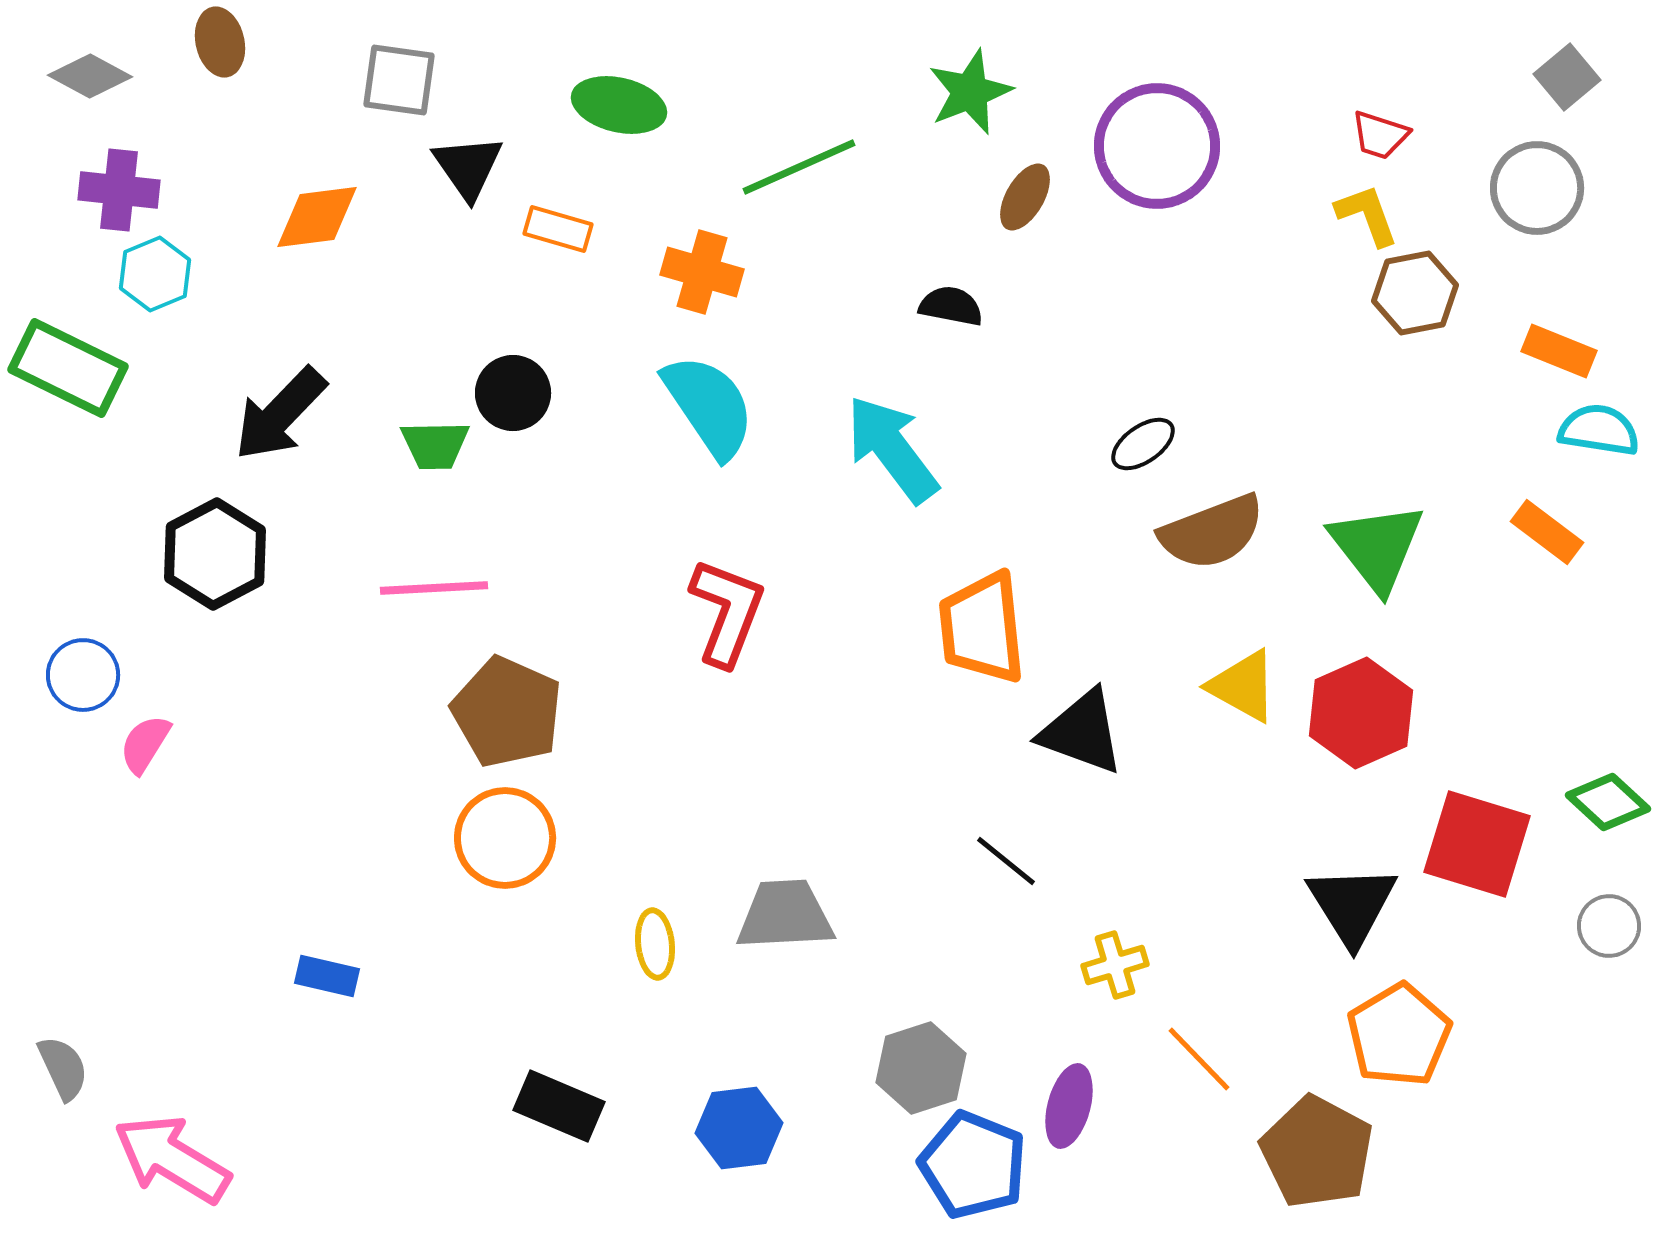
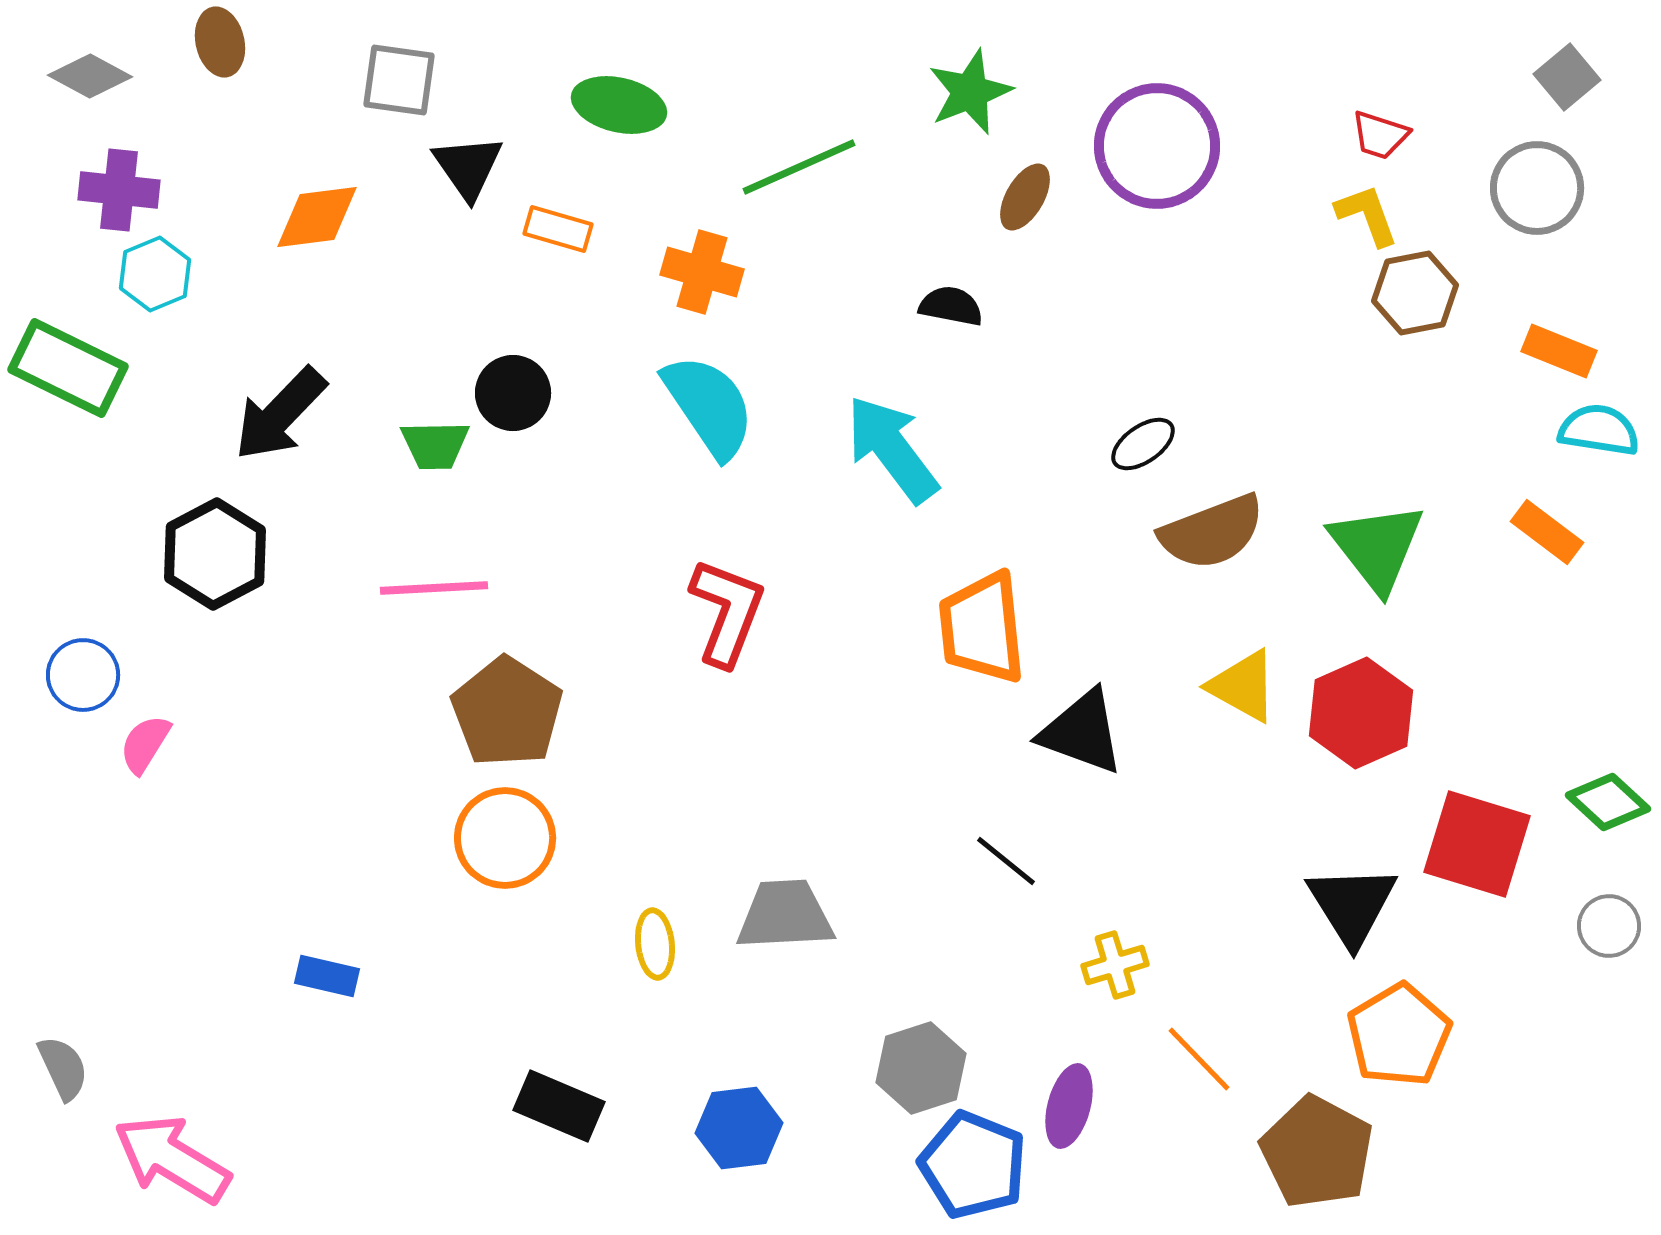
brown pentagon at (507, 712): rotated 9 degrees clockwise
